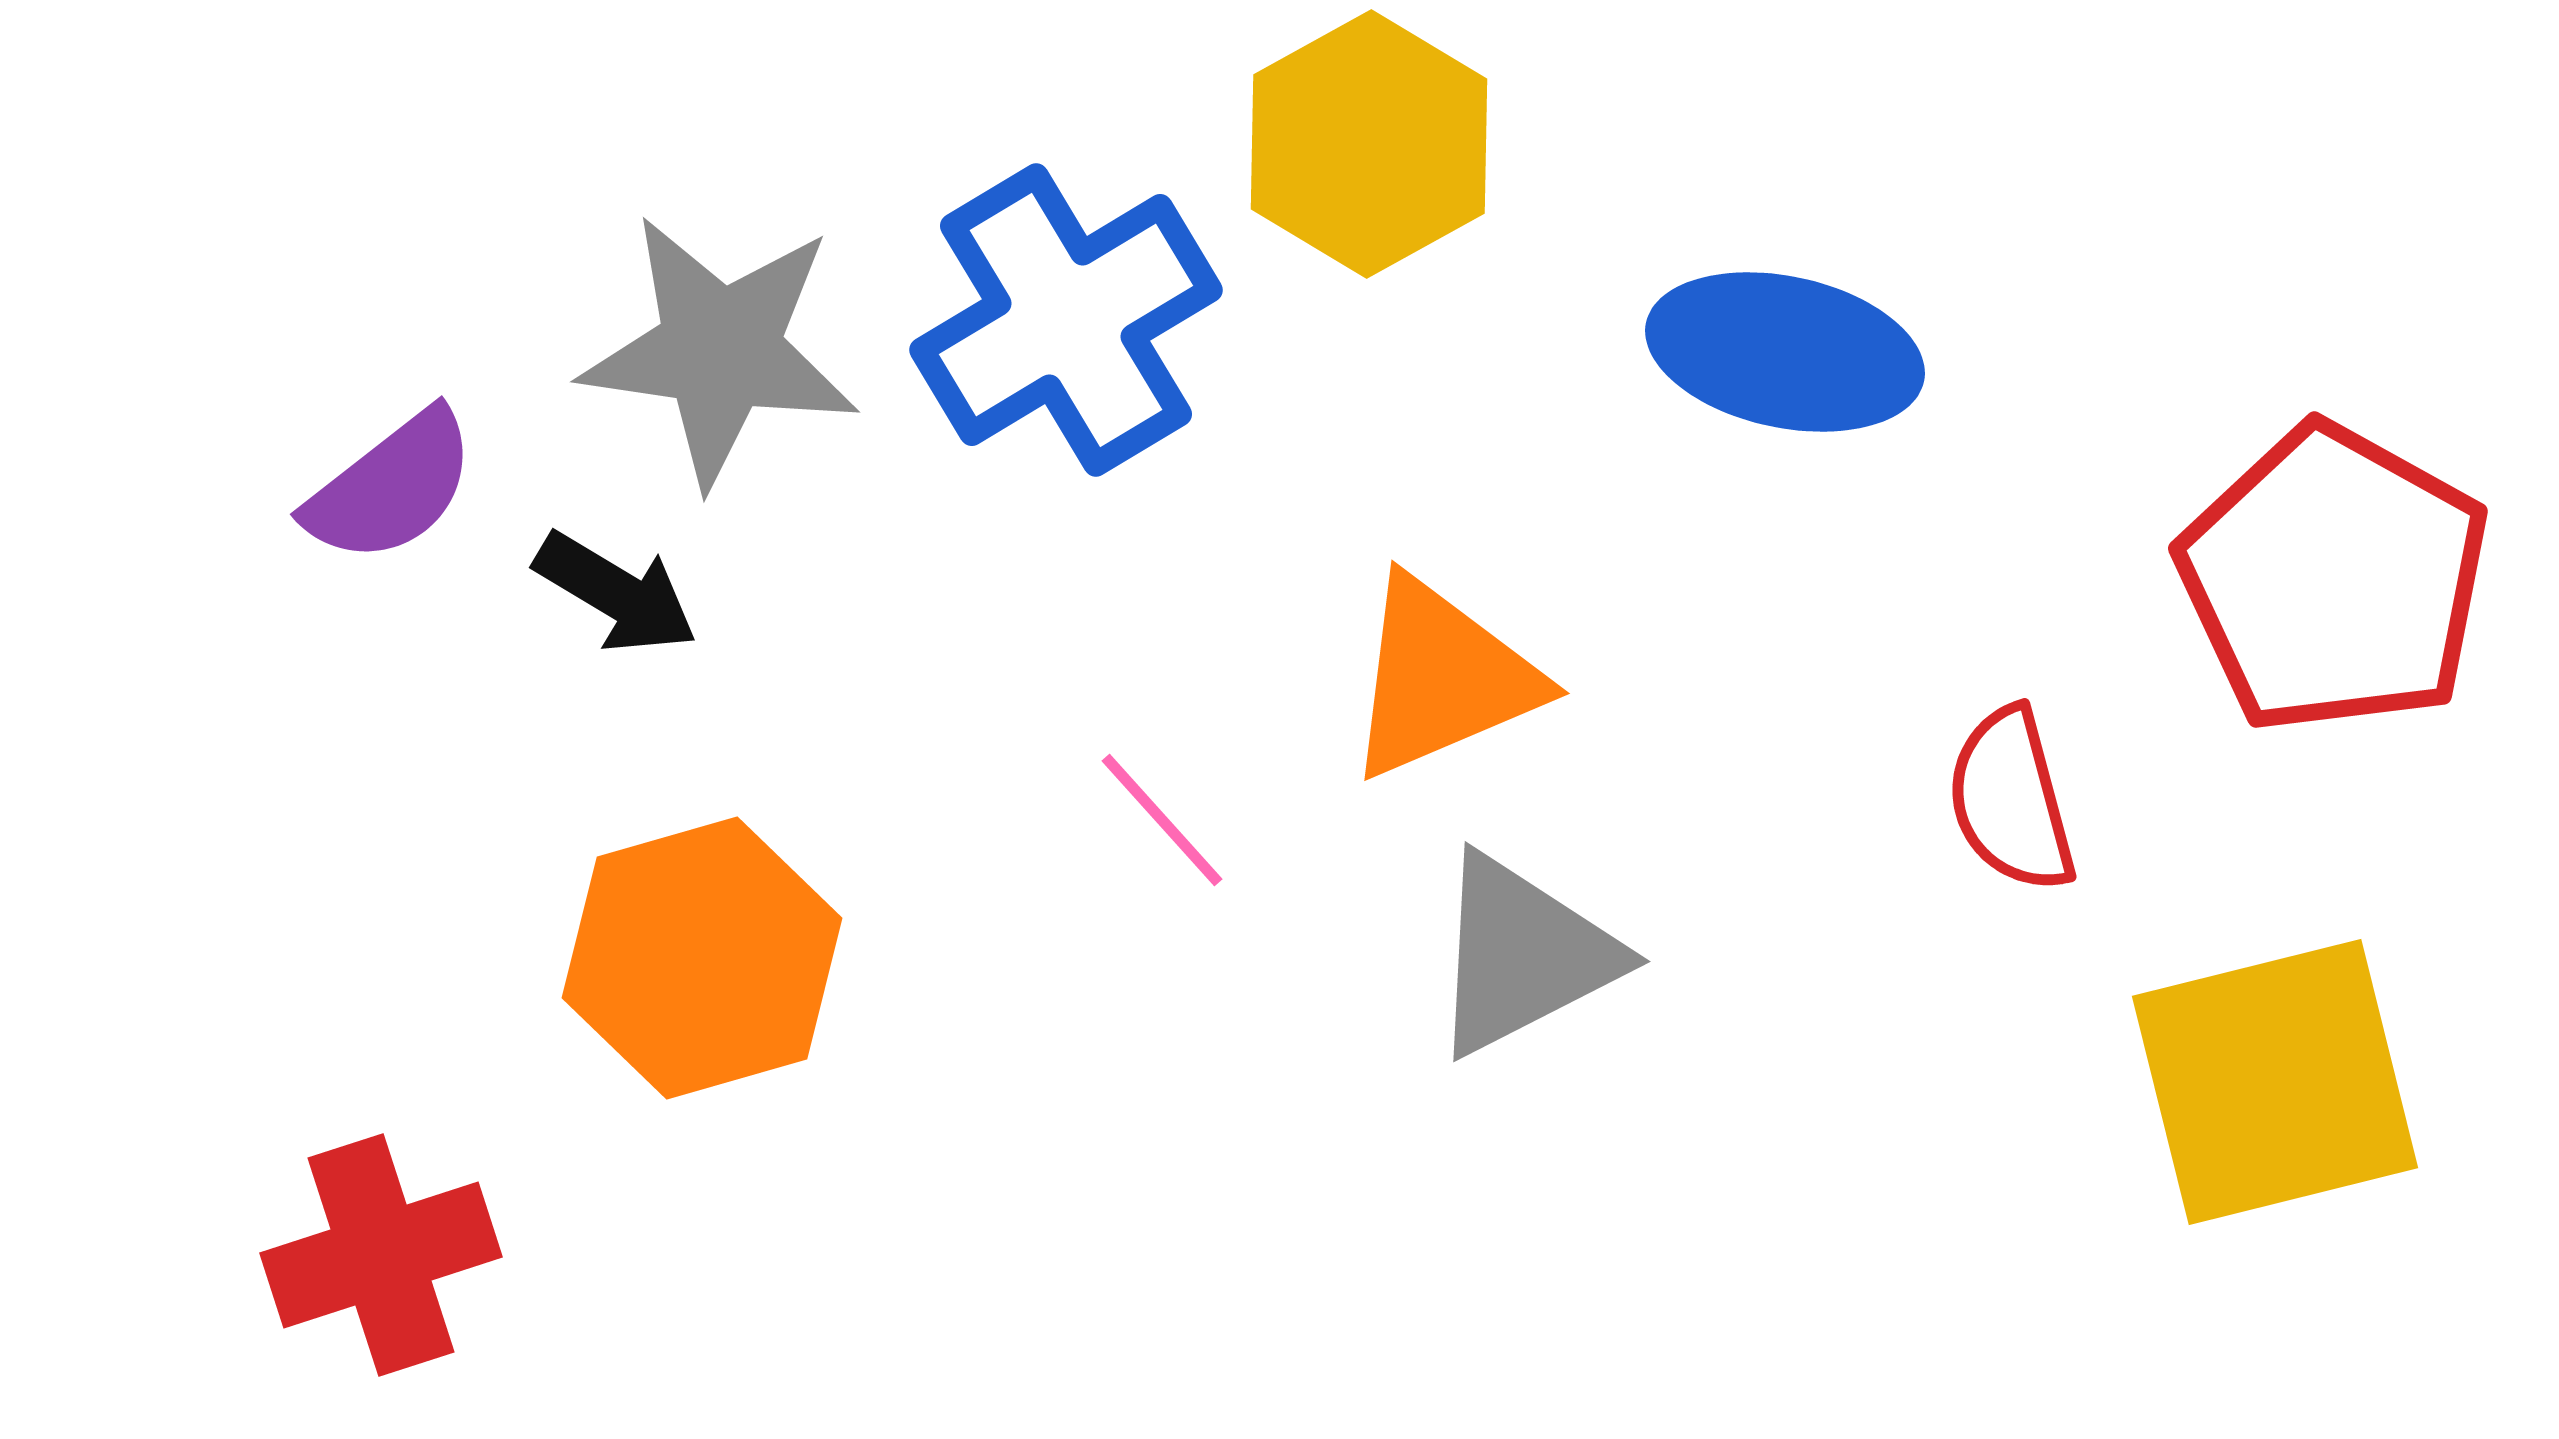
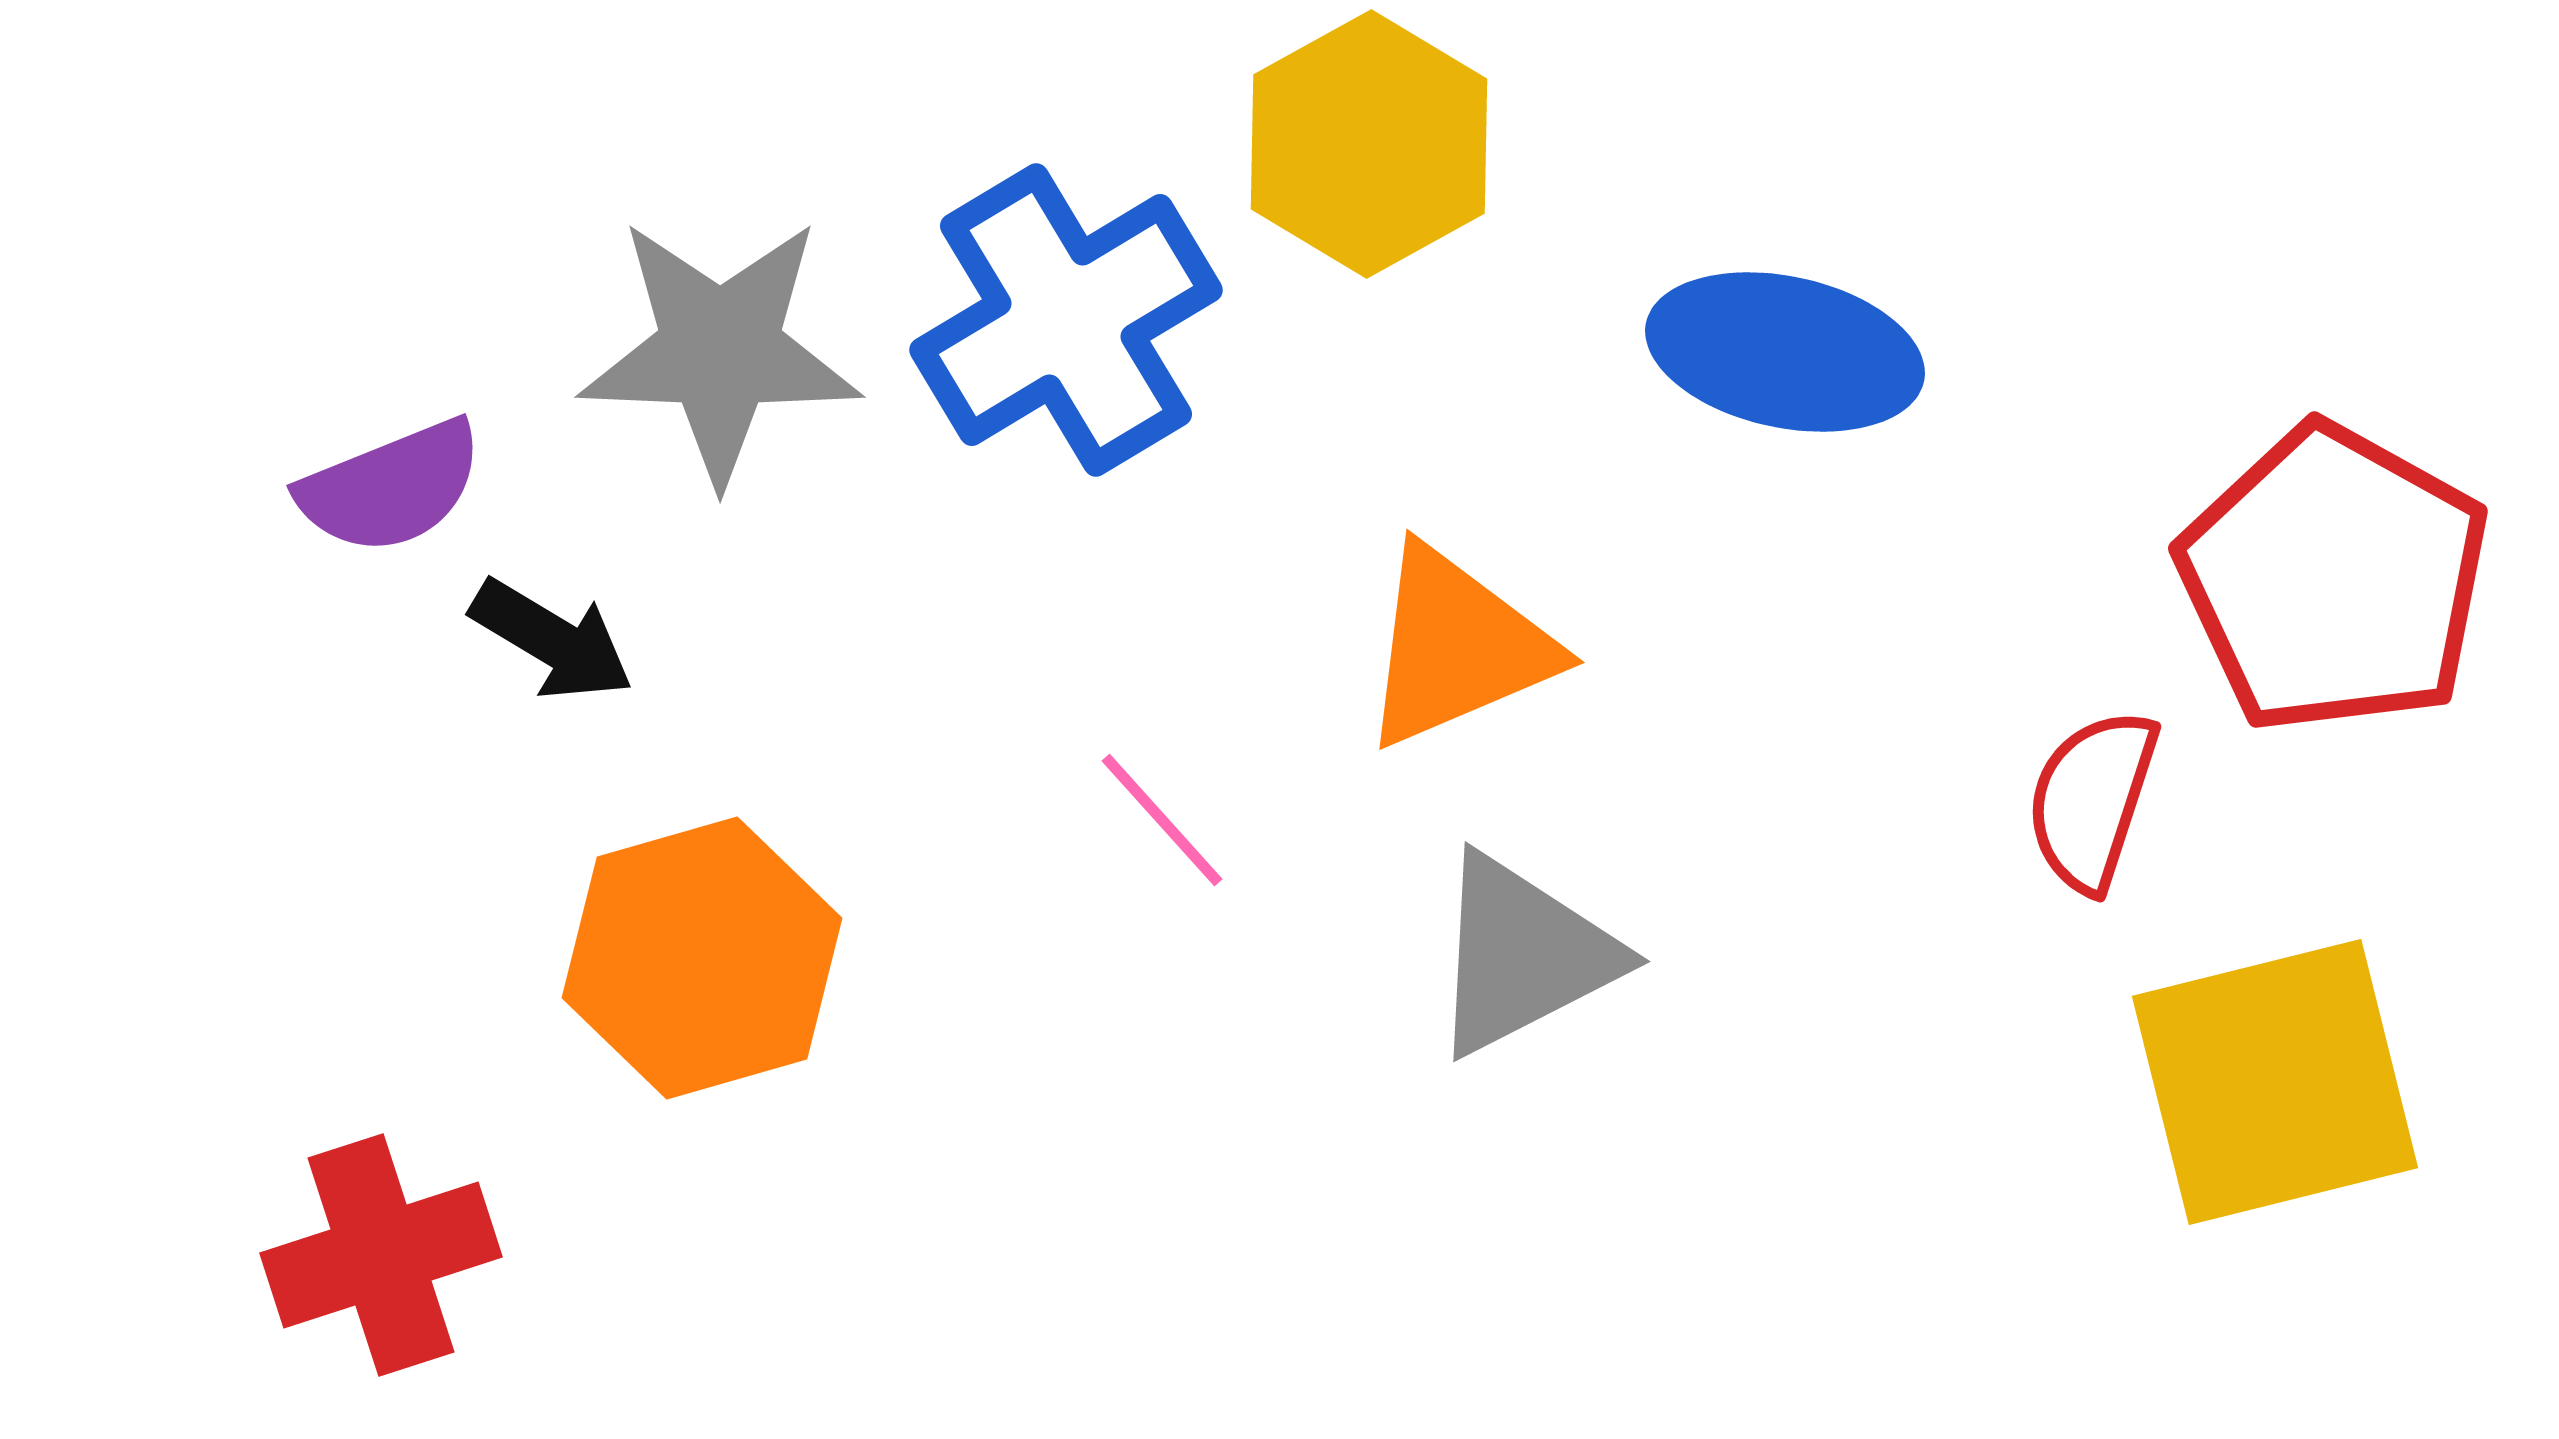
gray star: rotated 6 degrees counterclockwise
purple semicircle: rotated 16 degrees clockwise
black arrow: moved 64 px left, 47 px down
orange triangle: moved 15 px right, 31 px up
red semicircle: moved 81 px right; rotated 33 degrees clockwise
